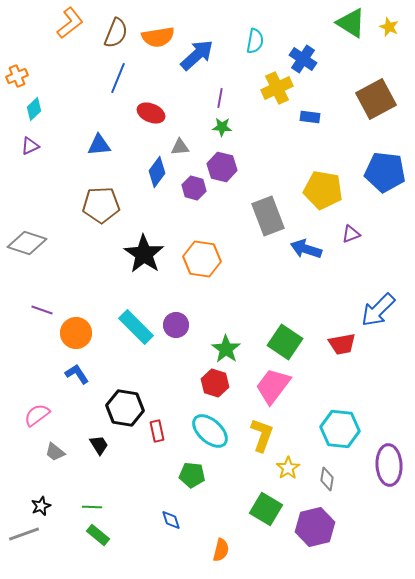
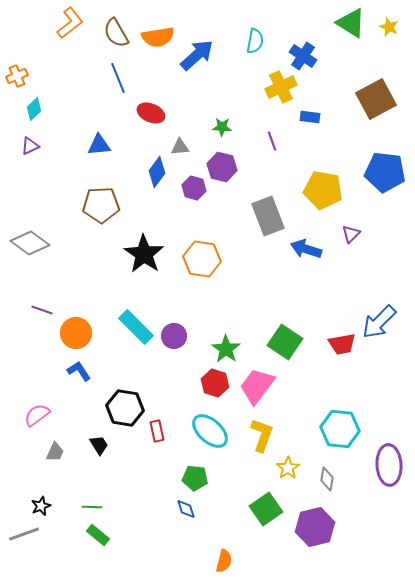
brown semicircle at (116, 33): rotated 128 degrees clockwise
blue cross at (303, 59): moved 3 px up
blue line at (118, 78): rotated 44 degrees counterclockwise
yellow cross at (277, 88): moved 4 px right, 1 px up
purple line at (220, 98): moved 52 px right, 43 px down; rotated 30 degrees counterclockwise
purple triangle at (351, 234): rotated 24 degrees counterclockwise
gray diamond at (27, 243): moved 3 px right; rotated 18 degrees clockwise
blue arrow at (378, 310): moved 1 px right, 12 px down
purple circle at (176, 325): moved 2 px left, 11 px down
blue L-shape at (77, 374): moved 2 px right, 3 px up
pink trapezoid at (273, 386): moved 16 px left
gray trapezoid at (55, 452): rotated 105 degrees counterclockwise
green pentagon at (192, 475): moved 3 px right, 3 px down
green square at (266, 509): rotated 24 degrees clockwise
blue diamond at (171, 520): moved 15 px right, 11 px up
orange semicircle at (221, 550): moved 3 px right, 11 px down
